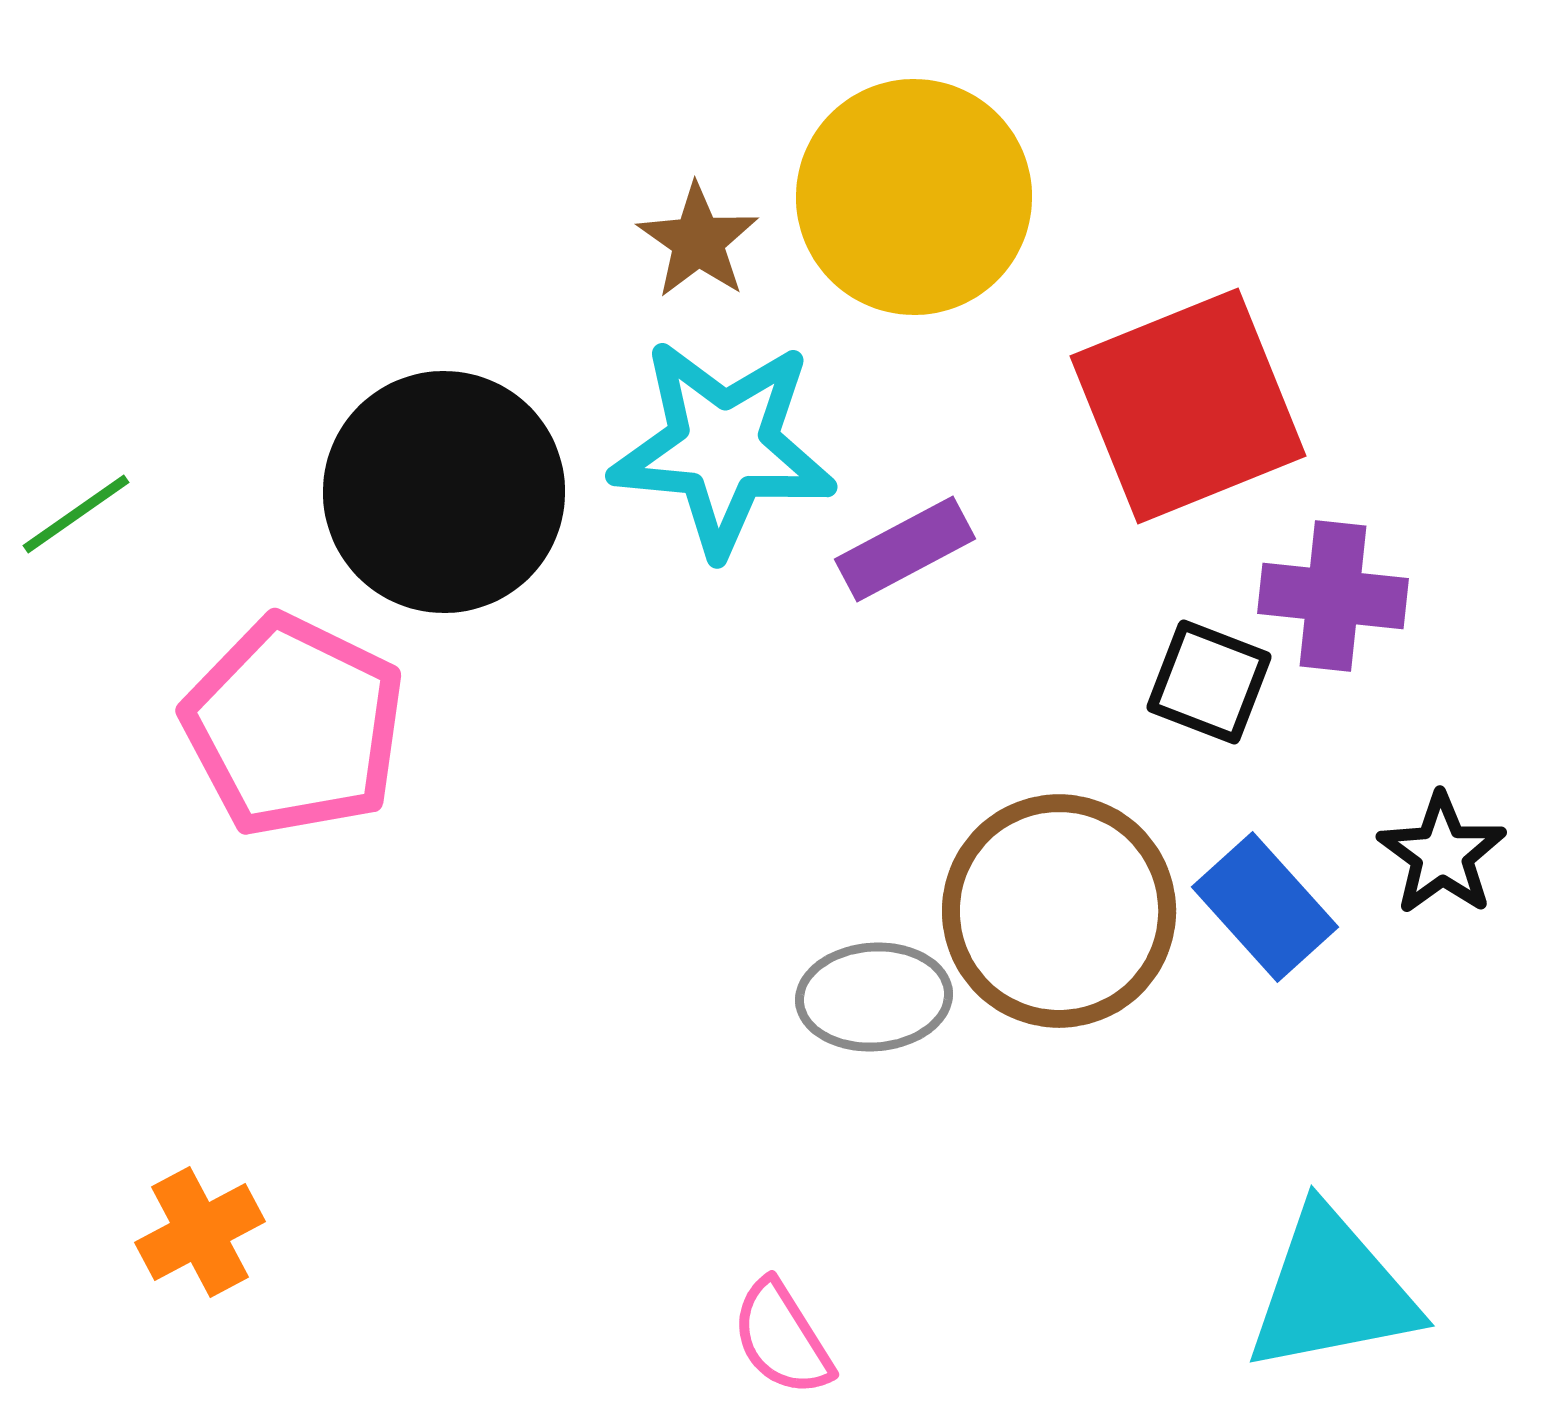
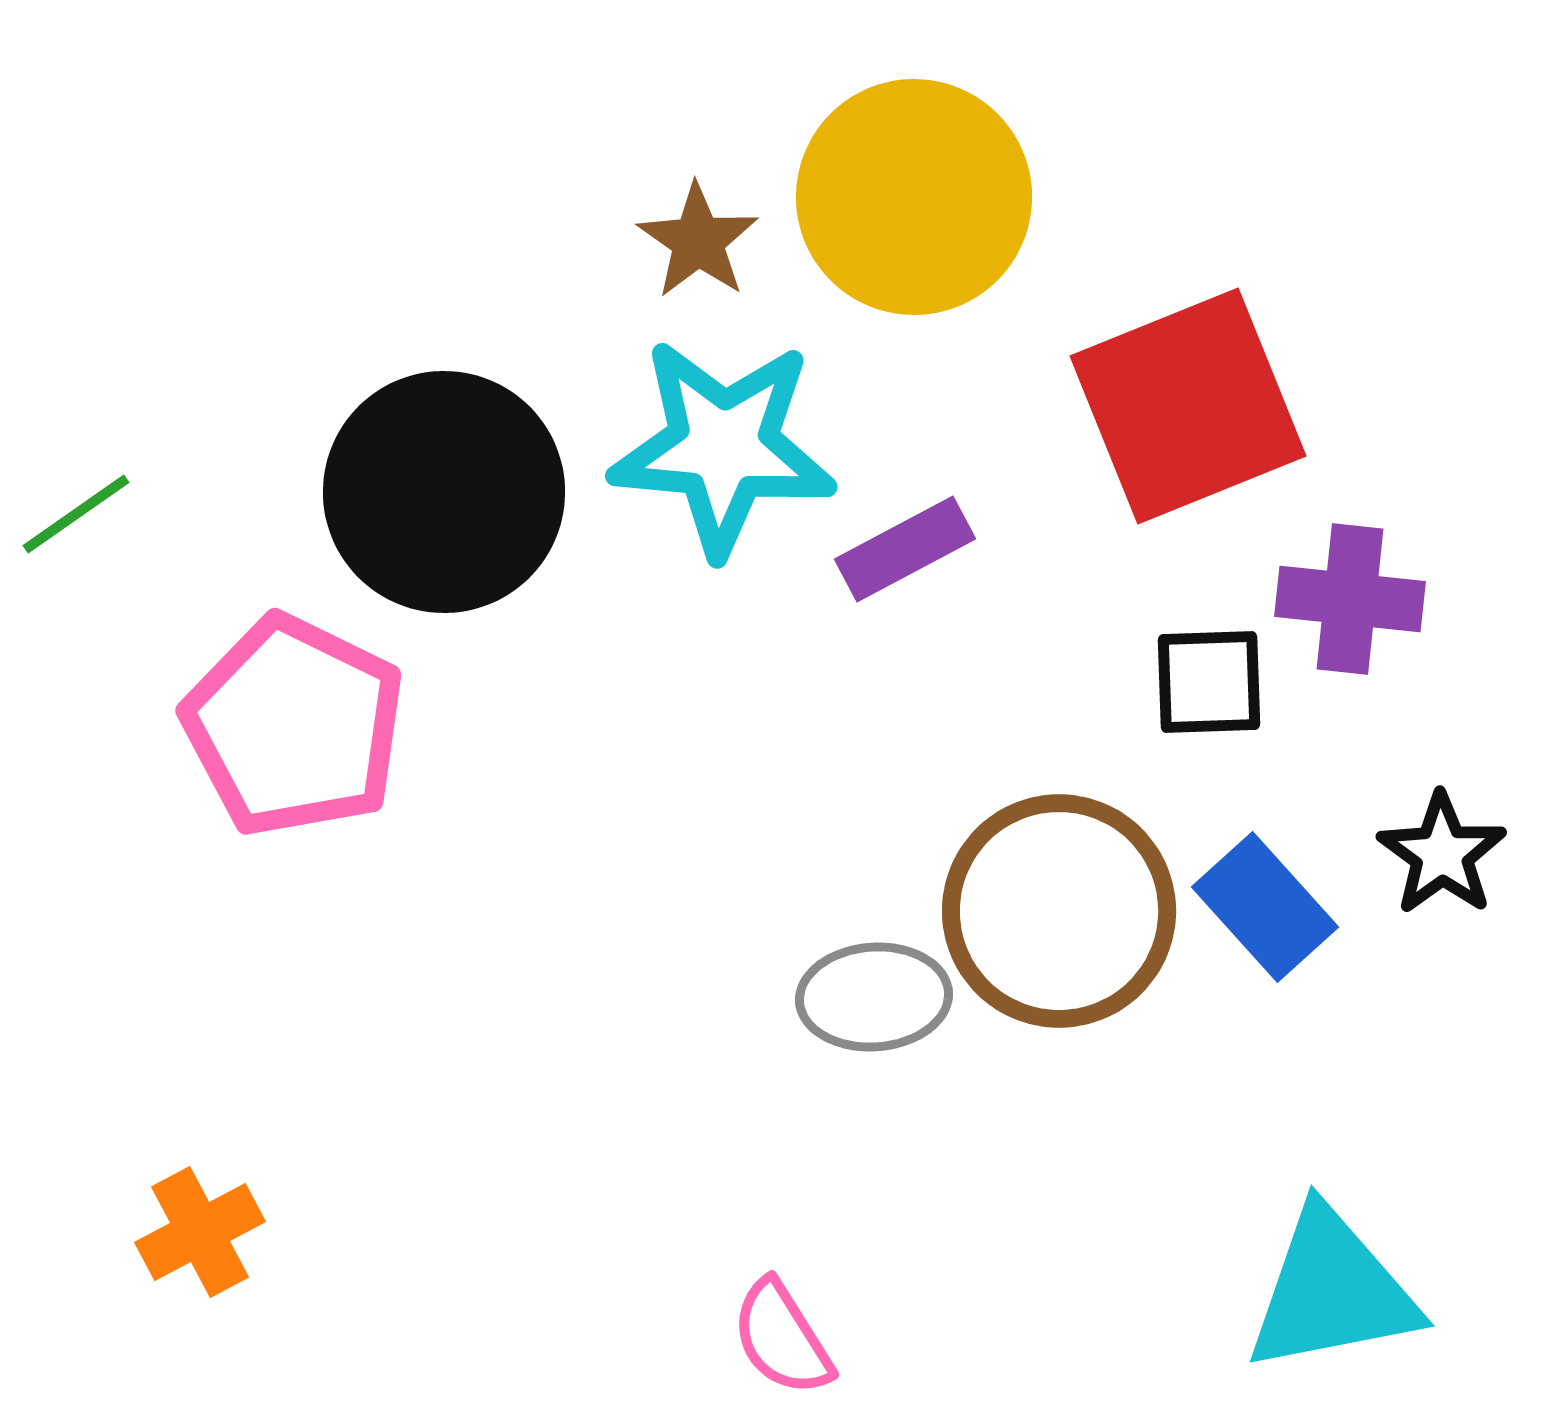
purple cross: moved 17 px right, 3 px down
black square: rotated 23 degrees counterclockwise
